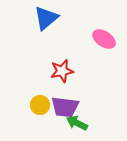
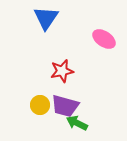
blue triangle: rotated 16 degrees counterclockwise
purple trapezoid: moved 1 px up; rotated 8 degrees clockwise
